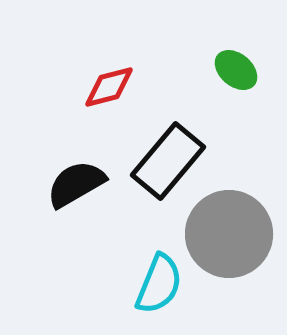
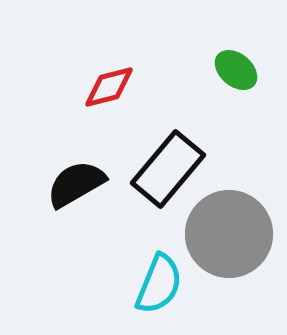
black rectangle: moved 8 px down
